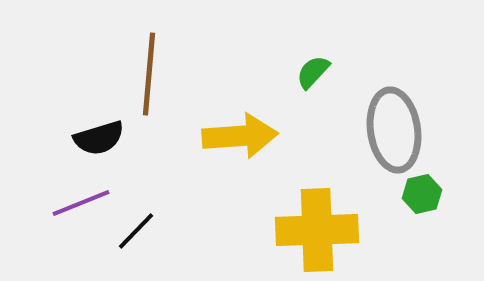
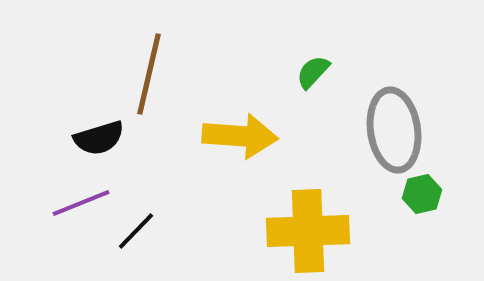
brown line: rotated 8 degrees clockwise
yellow arrow: rotated 8 degrees clockwise
yellow cross: moved 9 px left, 1 px down
